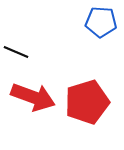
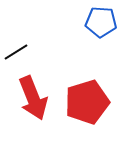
black line: rotated 55 degrees counterclockwise
red arrow: moved 1 px down; rotated 48 degrees clockwise
